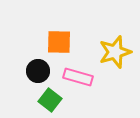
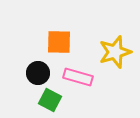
black circle: moved 2 px down
green square: rotated 10 degrees counterclockwise
